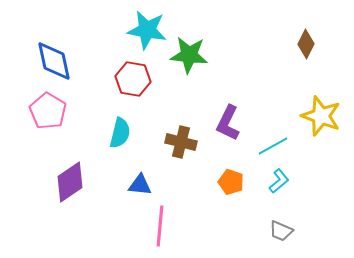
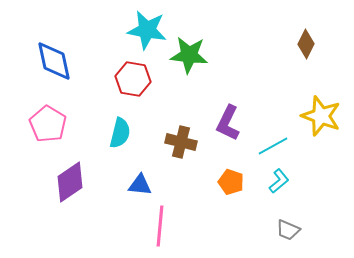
pink pentagon: moved 13 px down
gray trapezoid: moved 7 px right, 1 px up
